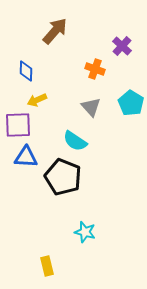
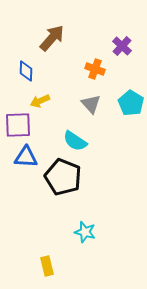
brown arrow: moved 3 px left, 7 px down
yellow arrow: moved 3 px right, 1 px down
gray triangle: moved 3 px up
